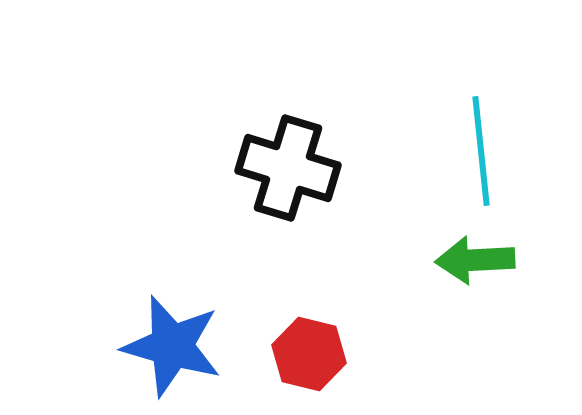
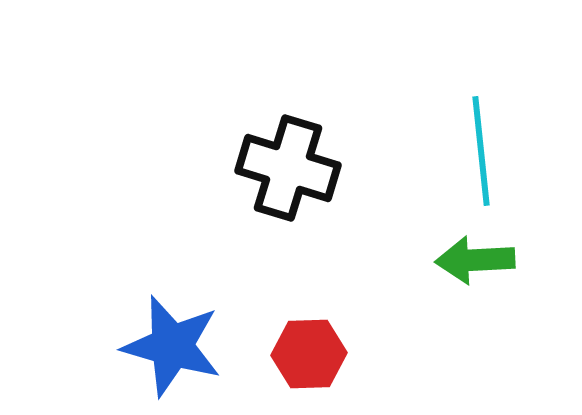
red hexagon: rotated 16 degrees counterclockwise
